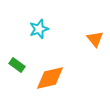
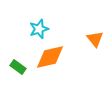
green rectangle: moved 1 px right, 2 px down
orange diamond: moved 21 px up
